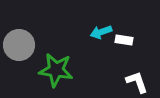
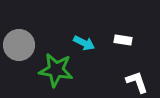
cyan arrow: moved 17 px left, 11 px down; rotated 135 degrees counterclockwise
white rectangle: moved 1 px left
